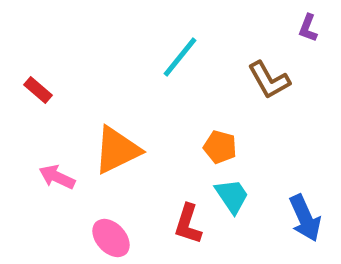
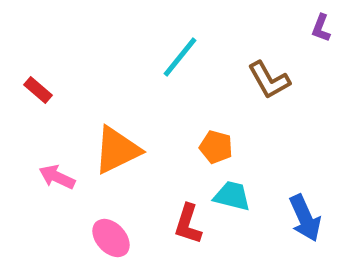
purple L-shape: moved 13 px right
orange pentagon: moved 4 px left
cyan trapezoid: rotated 42 degrees counterclockwise
